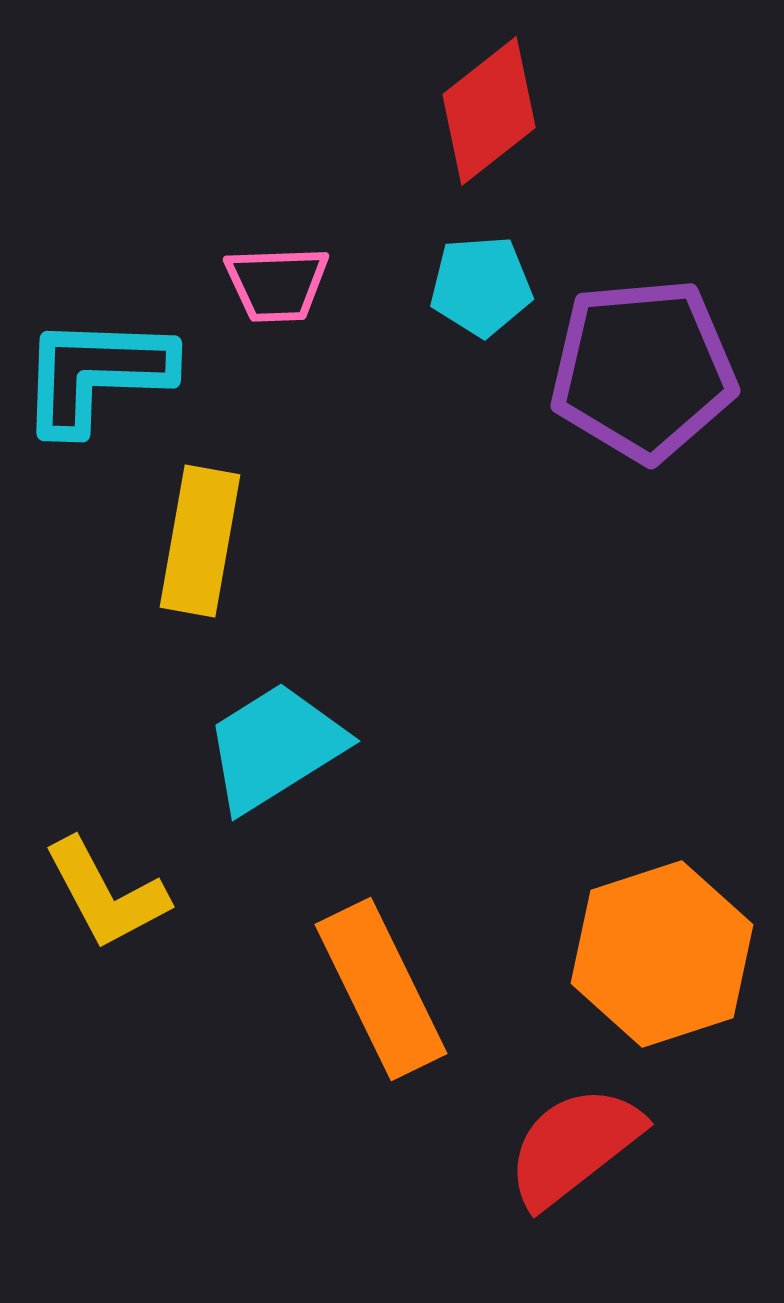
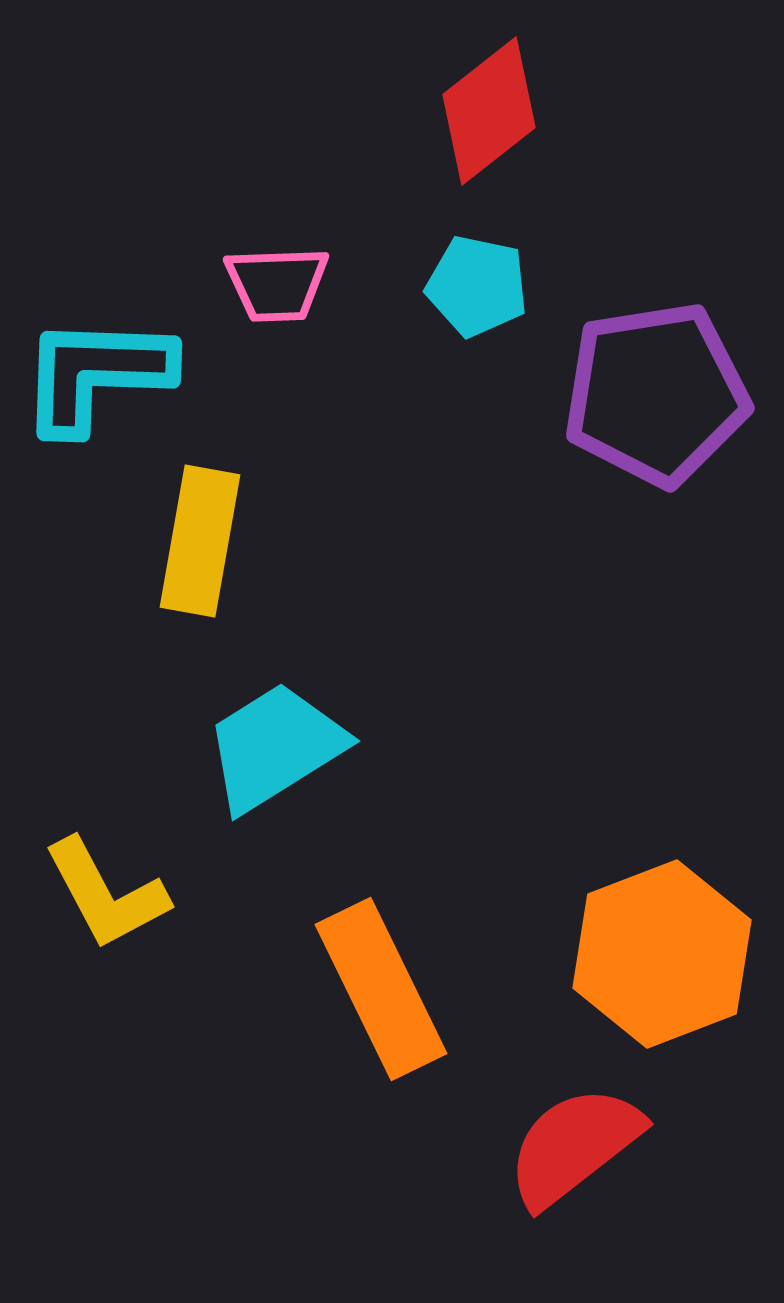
cyan pentagon: moved 4 px left; rotated 16 degrees clockwise
purple pentagon: moved 13 px right, 24 px down; rotated 4 degrees counterclockwise
orange hexagon: rotated 3 degrees counterclockwise
